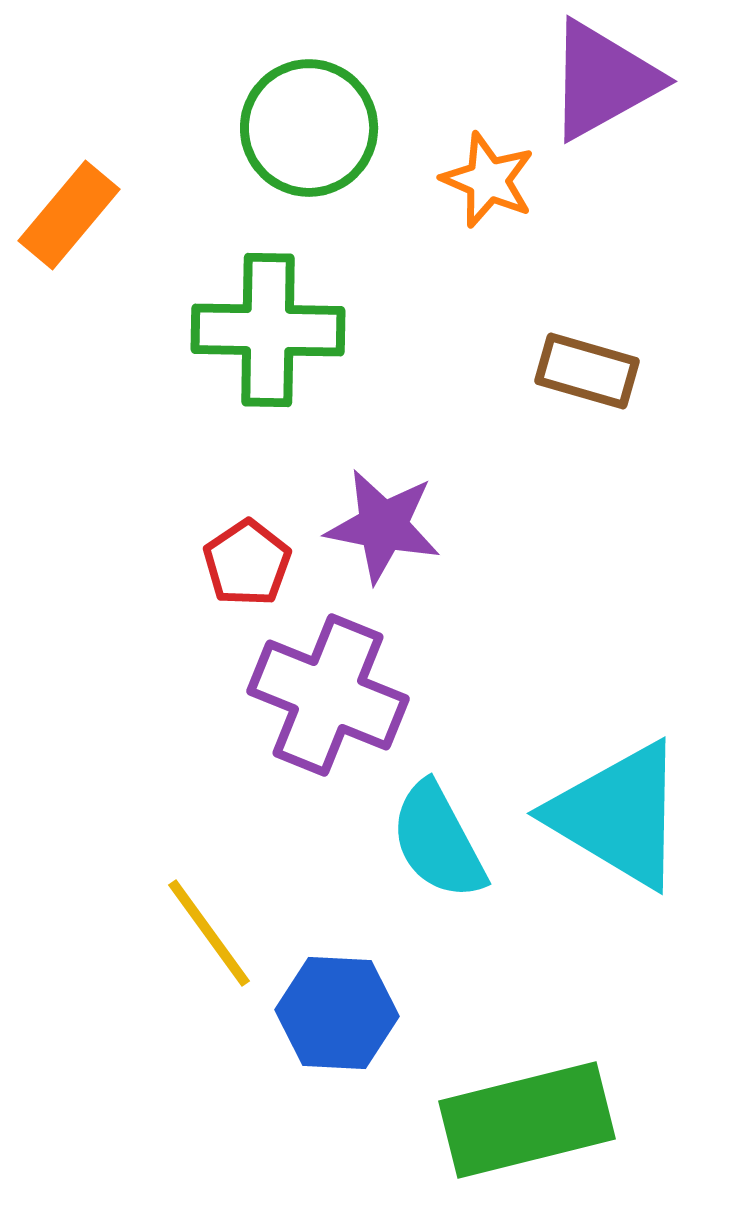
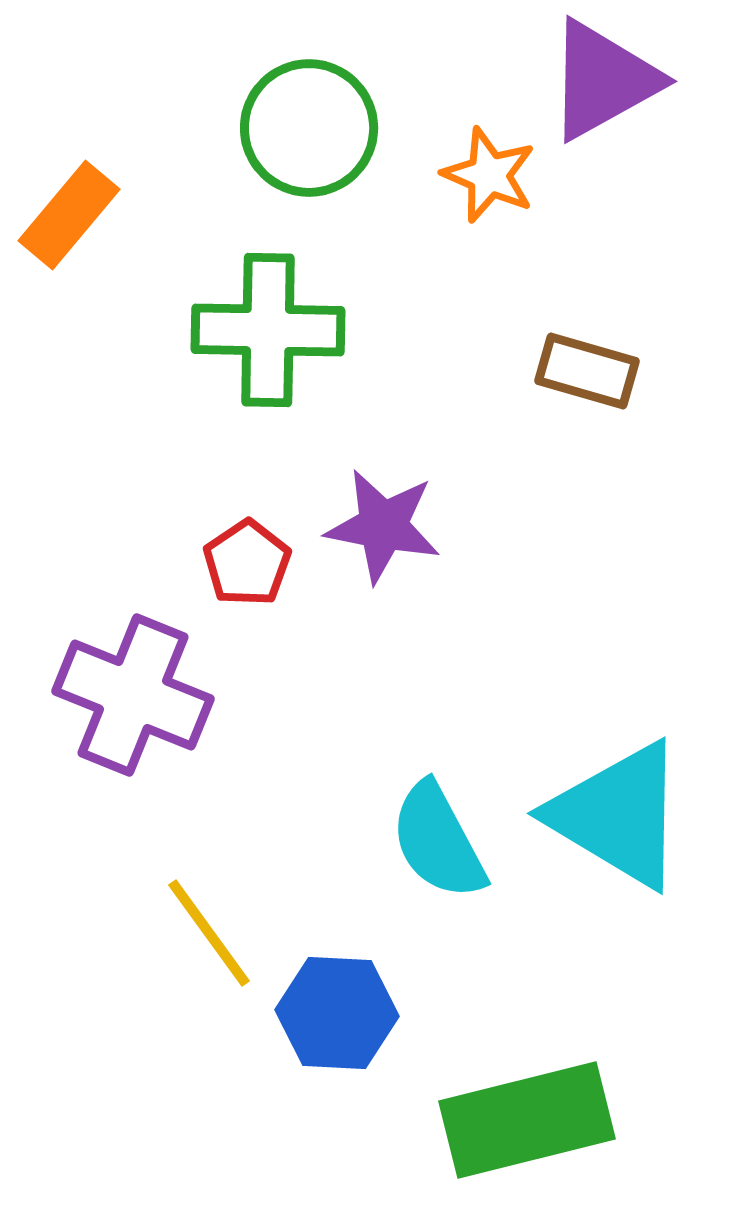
orange star: moved 1 px right, 5 px up
purple cross: moved 195 px left
